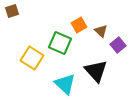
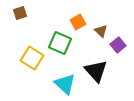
brown square: moved 8 px right, 2 px down
orange square: moved 1 px left, 3 px up
